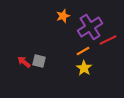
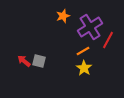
red line: rotated 36 degrees counterclockwise
red arrow: moved 1 px up
